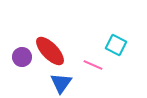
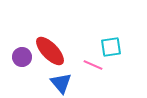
cyan square: moved 5 px left, 2 px down; rotated 35 degrees counterclockwise
blue triangle: rotated 15 degrees counterclockwise
